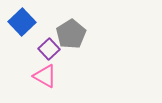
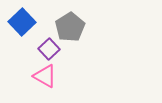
gray pentagon: moved 1 px left, 7 px up
